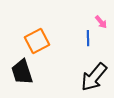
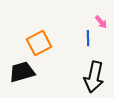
orange square: moved 2 px right, 2 px down
black trapezoid: rotated 92 degrees clockwise
black arrow: rotated 28 degrees counterclockwise
